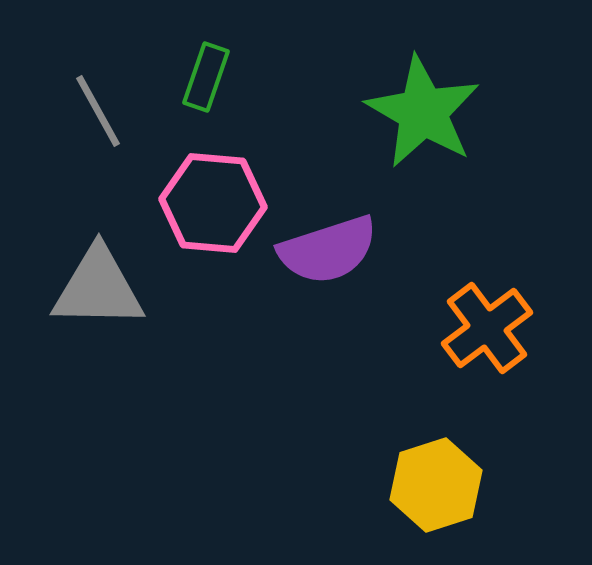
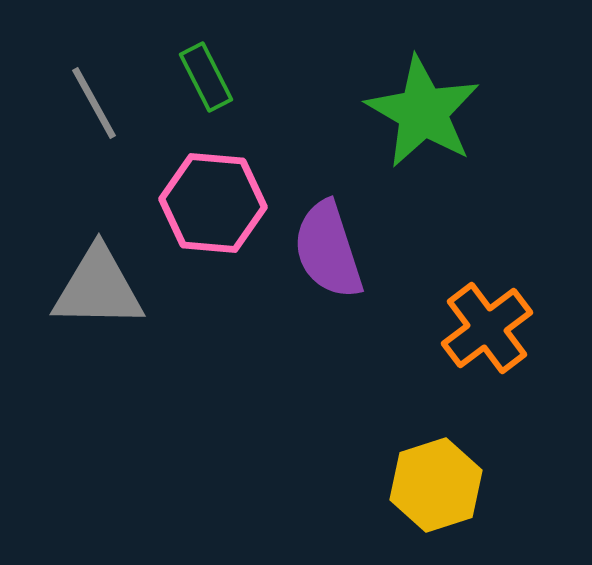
green rectangle: rotated 46 degrees counterclockwise
gray line: moved 4 px left, 8 px up
purple semicircle: rotated 90 degrees clockwise
